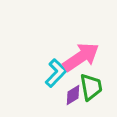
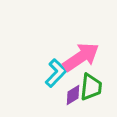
green trapezoid: rotated 16 degrees clockwise
